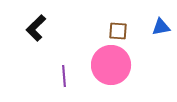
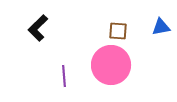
black L-shape: moved 2 px right
